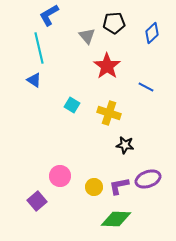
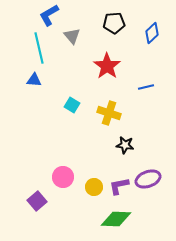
gray triangle: moved 15 px left
blue triangle: rotated 28 degrees counterclockwise
blue line: rotated 42 degrees counterclockwise
pink circle: moved 3 px right, 1 px down
